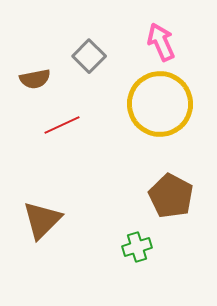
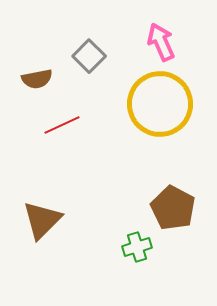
brown semicircle: moved 2 px right
brown pentagon: moved 2 px right, 12 px down
